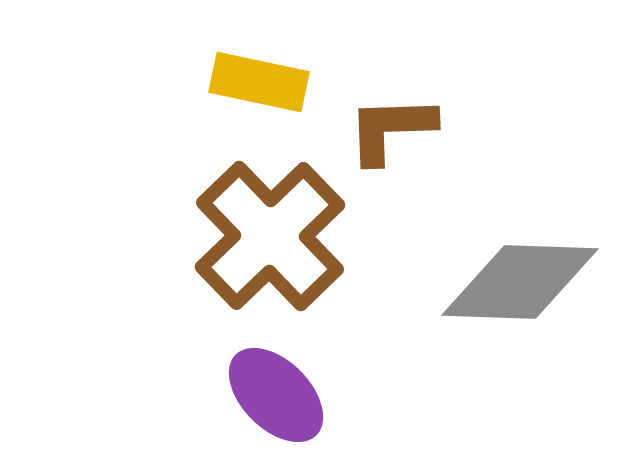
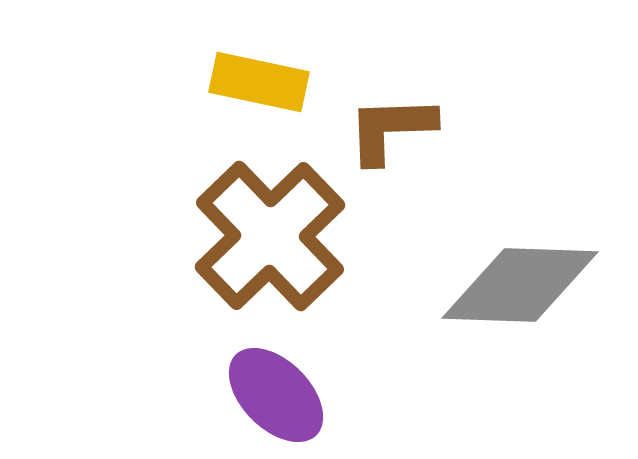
gray diamond: moved 3 px down
